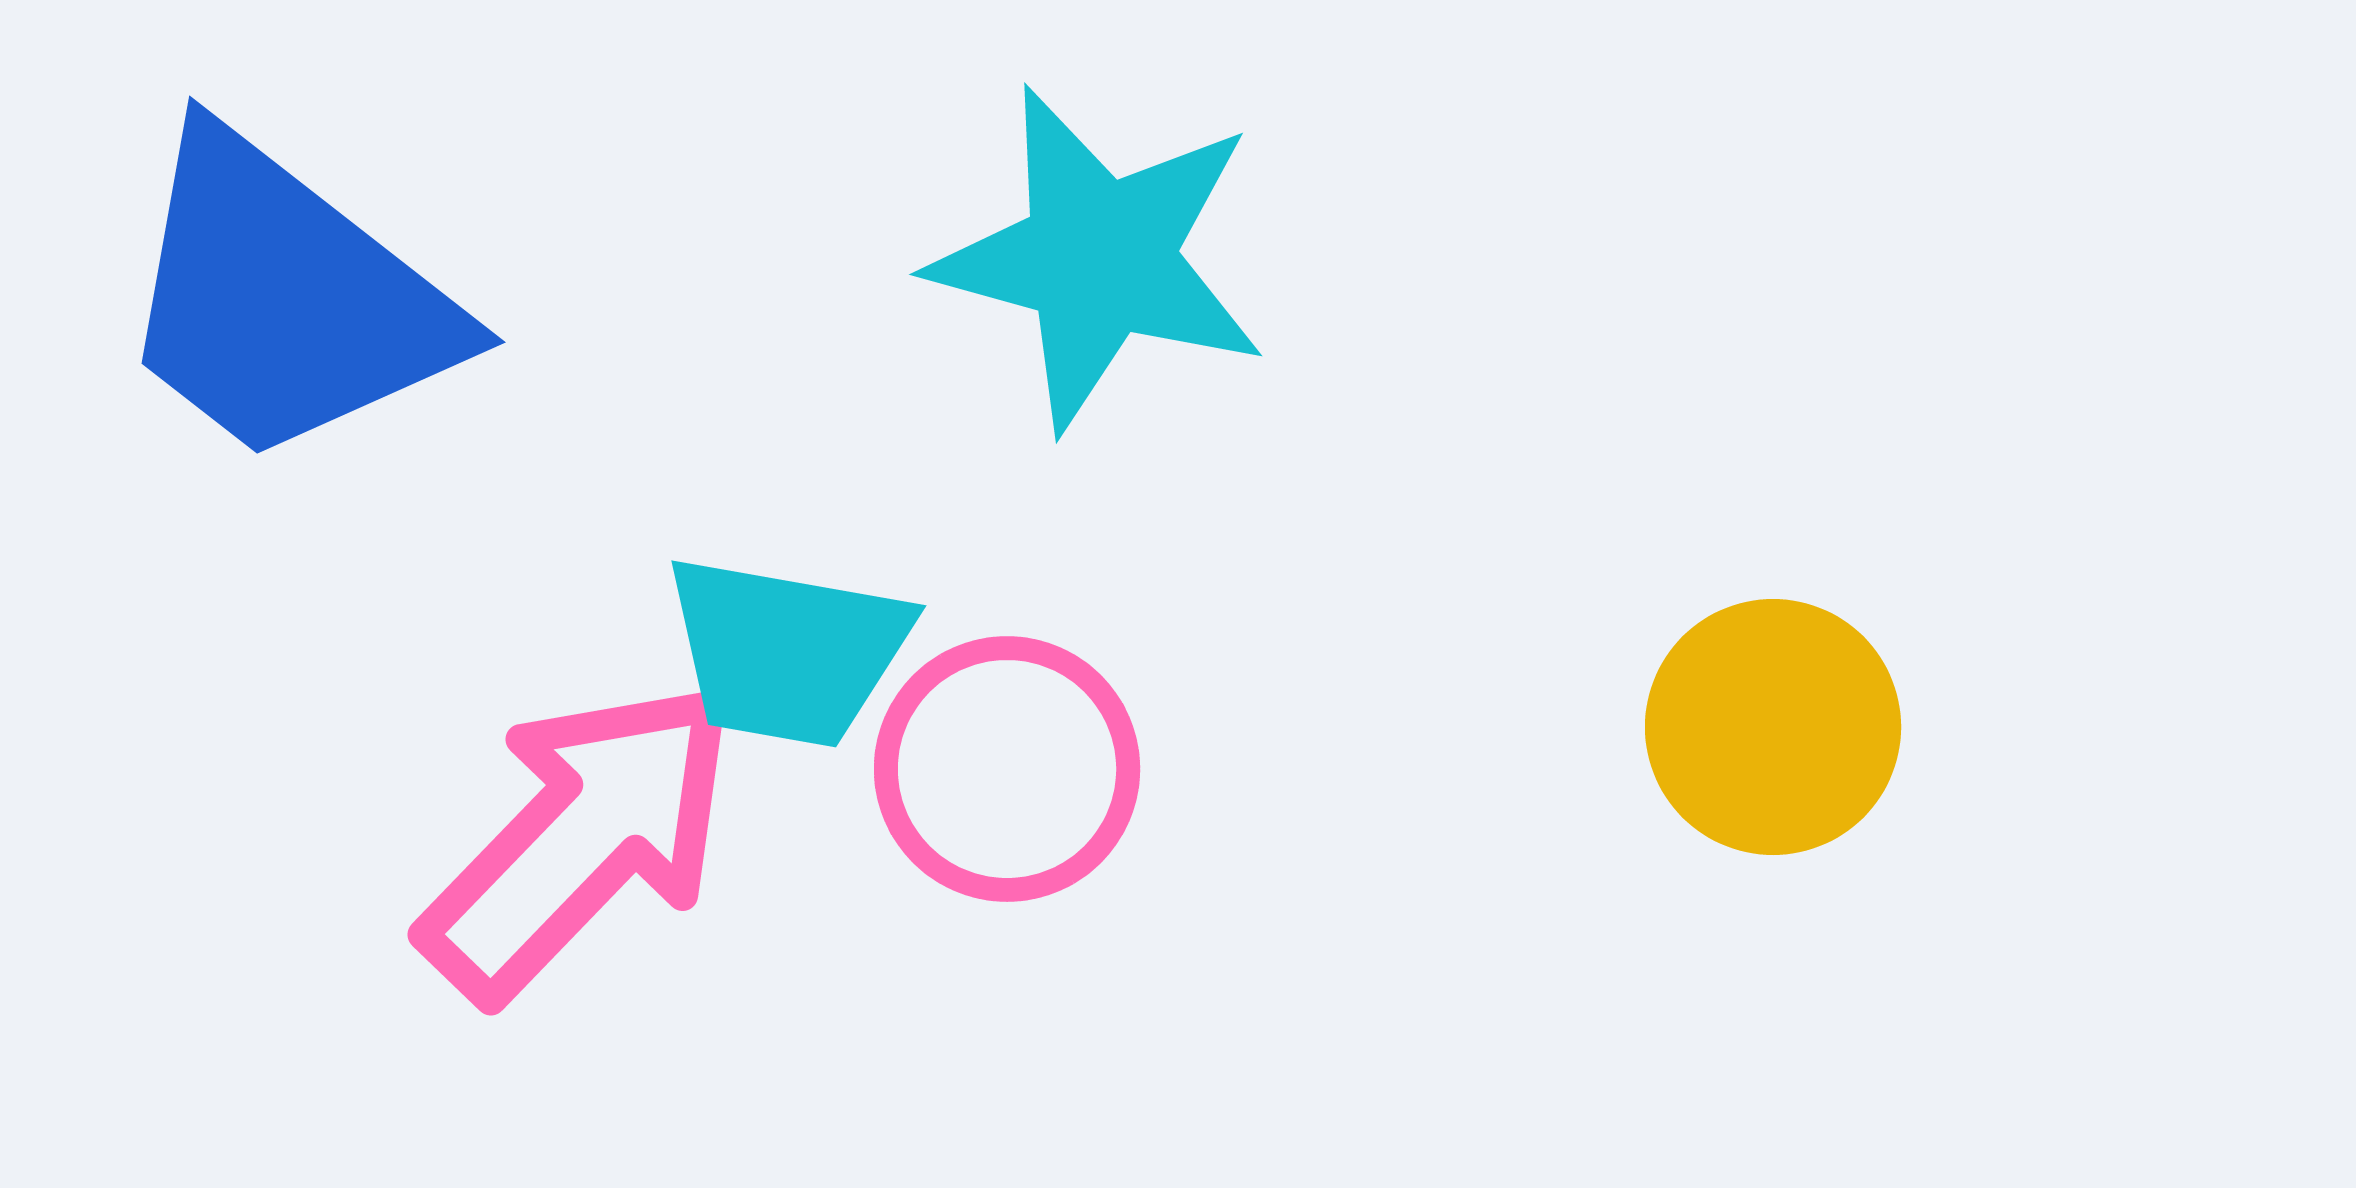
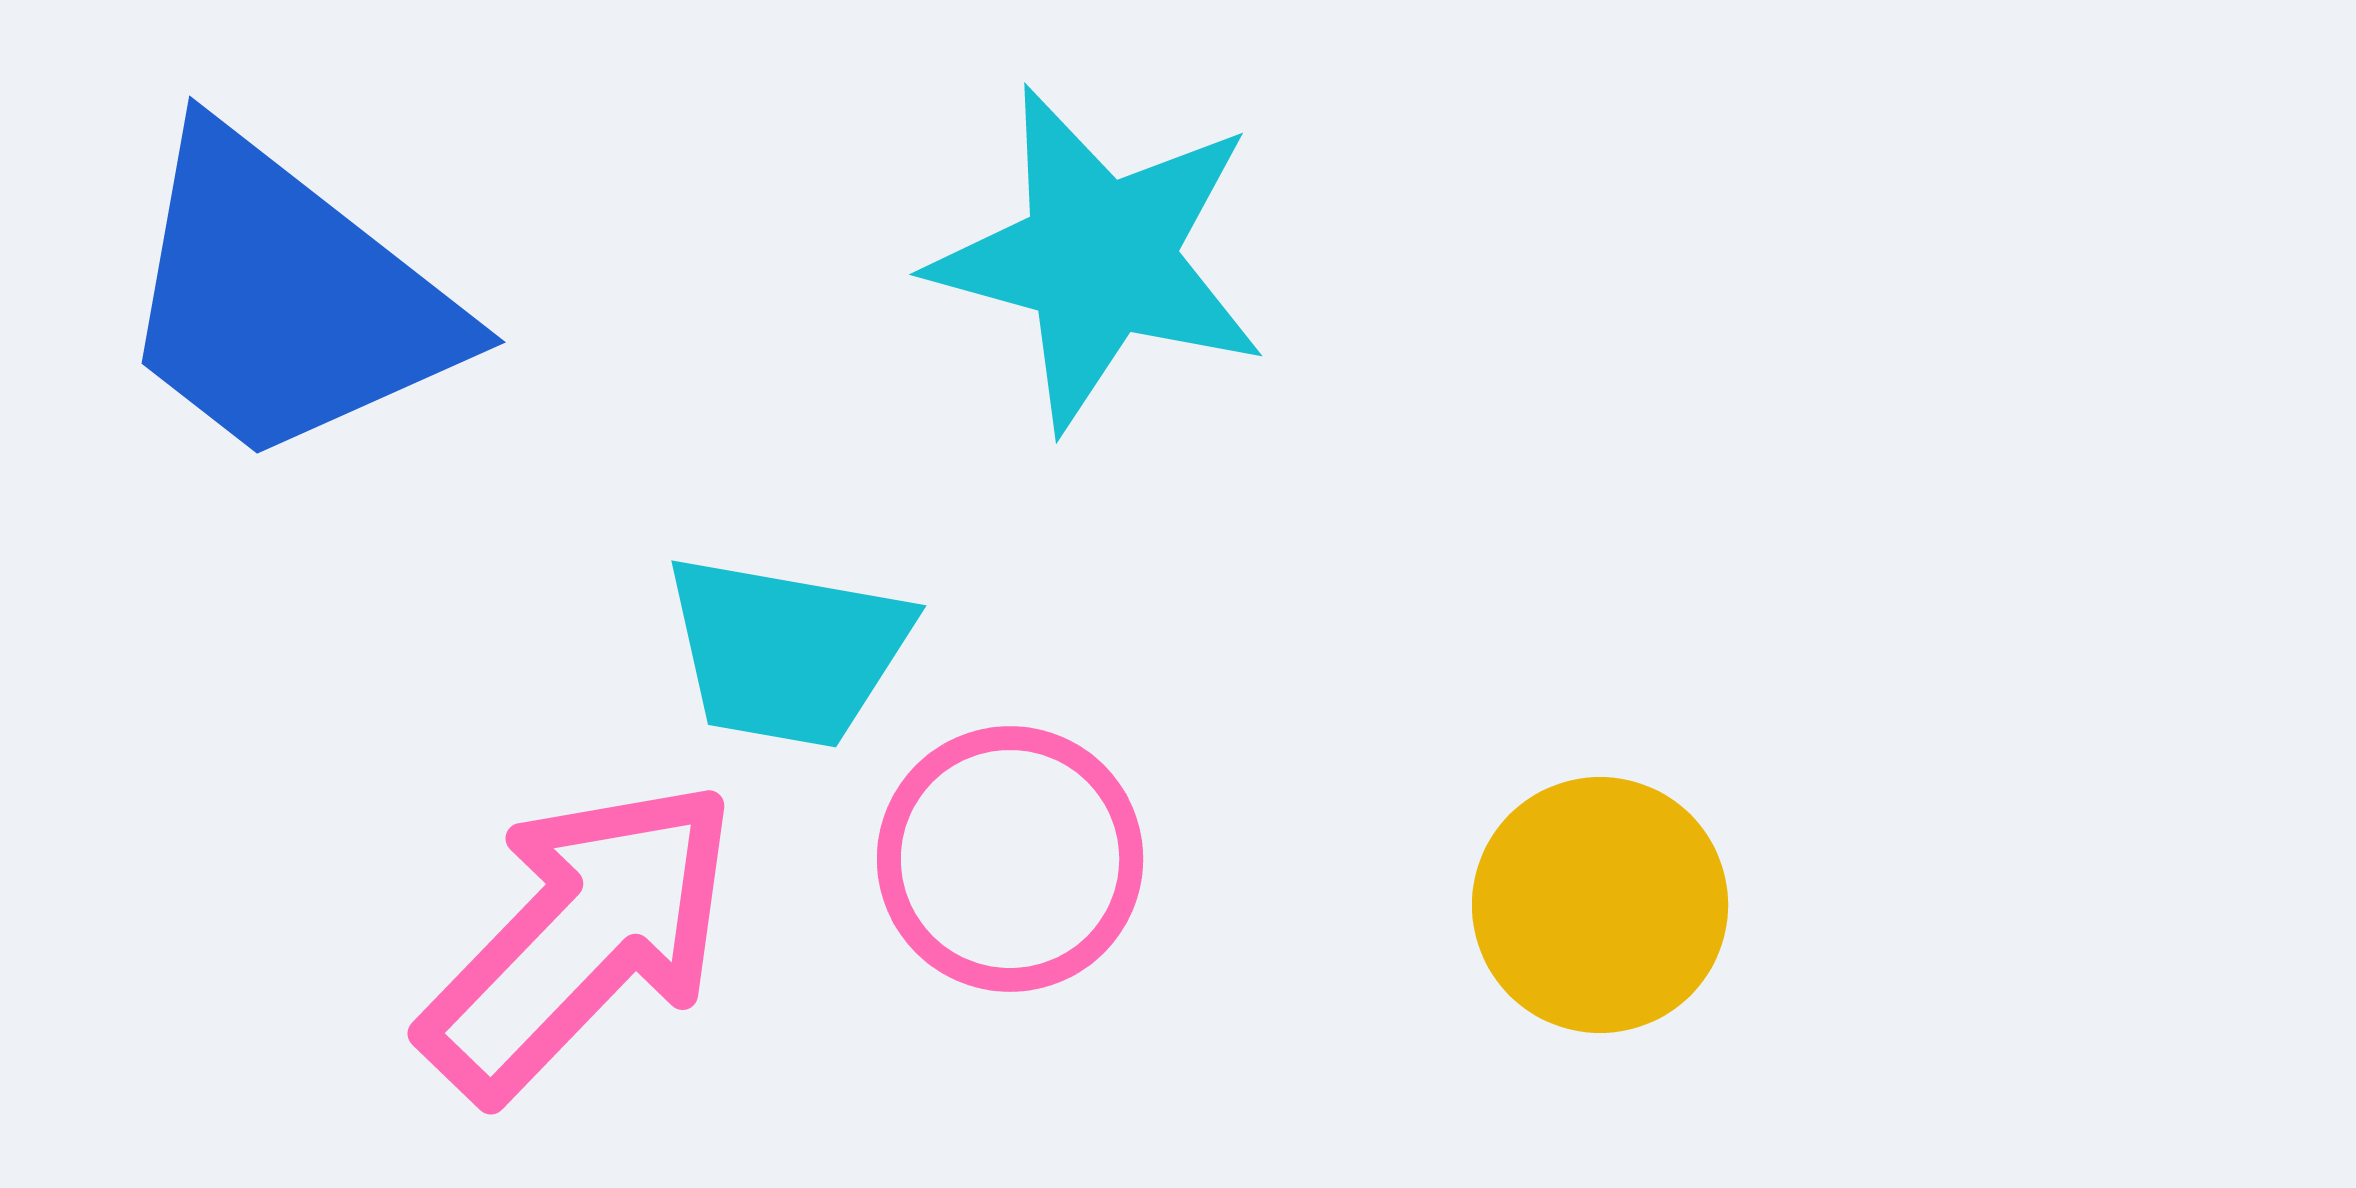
yellow circle: moved 173 px left, 178 px down
pink circle: moved 3 px right, 90 px down
pink arrow: moved 99 px down
